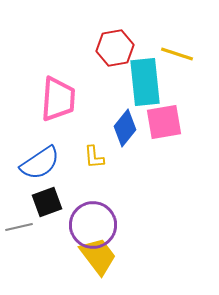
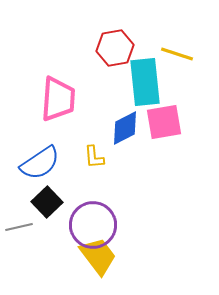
blue diamond: rotated 24 degrees clockwise
black square: rotated 24 degrees counterclockwise
